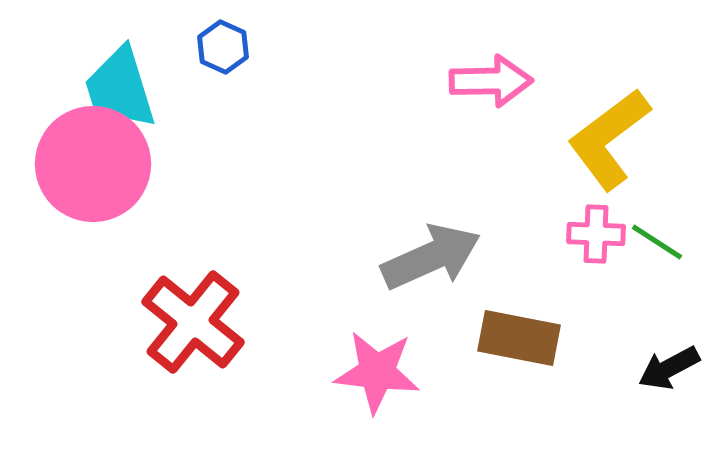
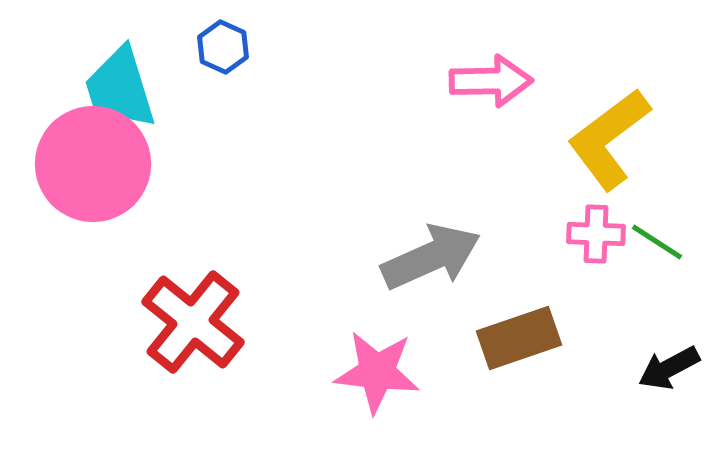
brown rectangle: rotated 30 degrees counterclockwise
